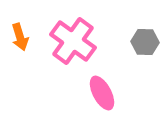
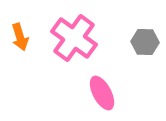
pink cross: moved 1 px right, 3 px up
